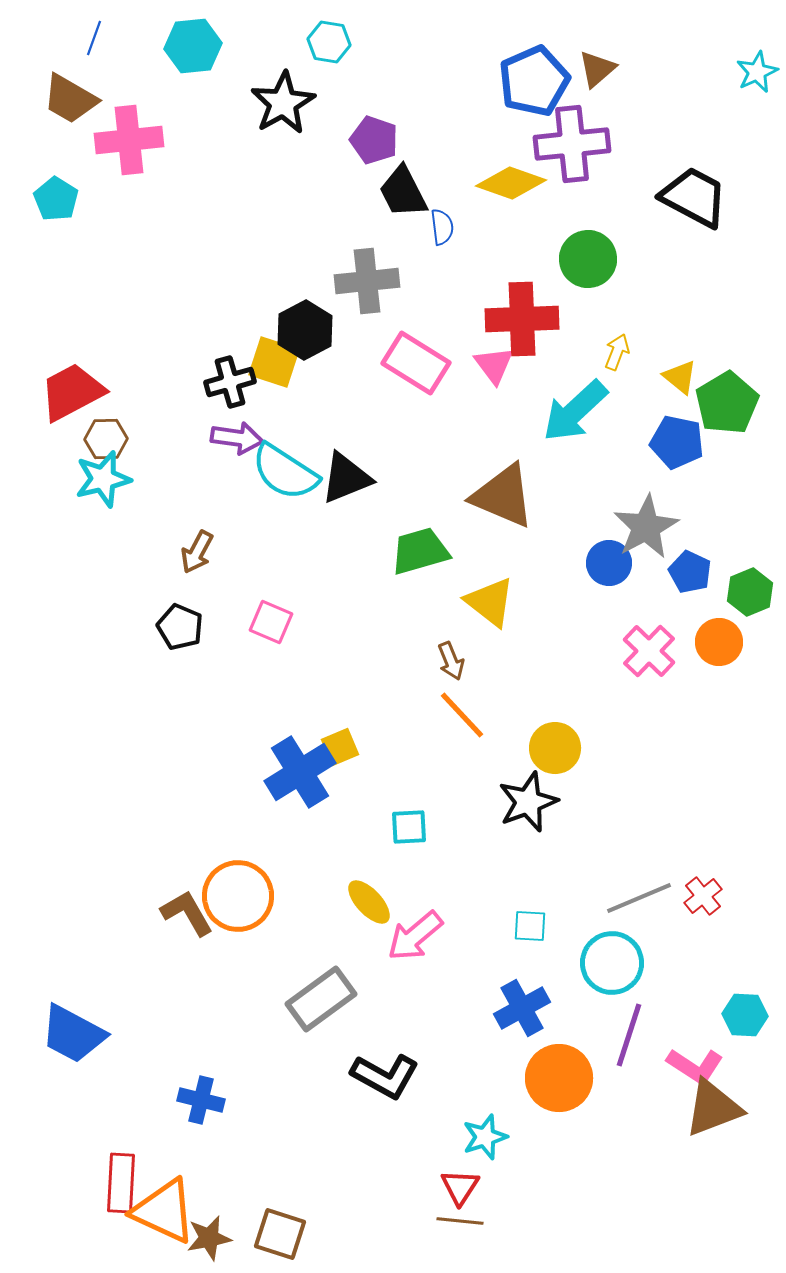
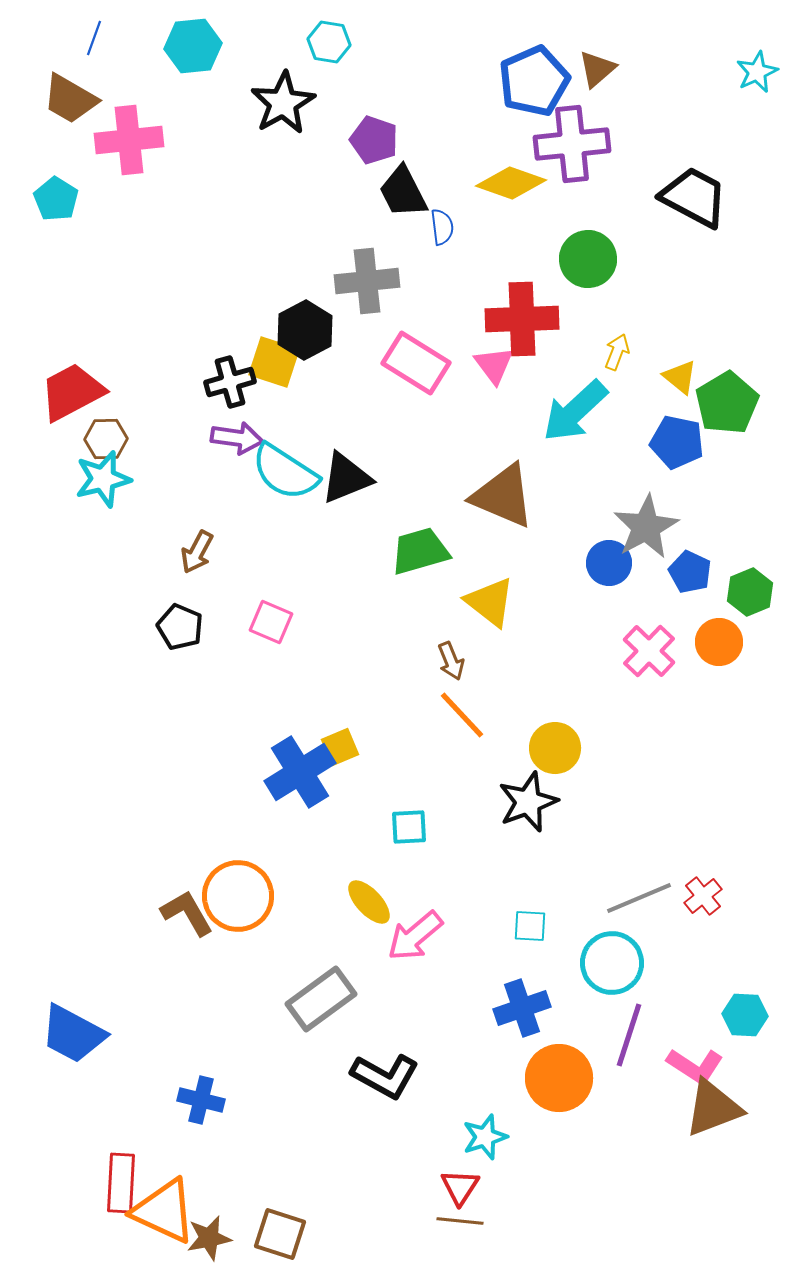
blue cross at (522, 1008): rotated 10 degrees clockwise
